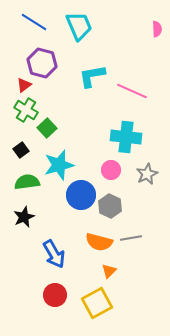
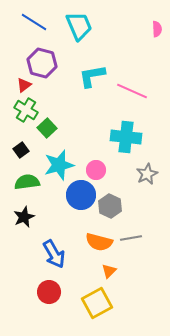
pink circle: moved 15 px left
red circle: moved 6 px left, 3 px up
